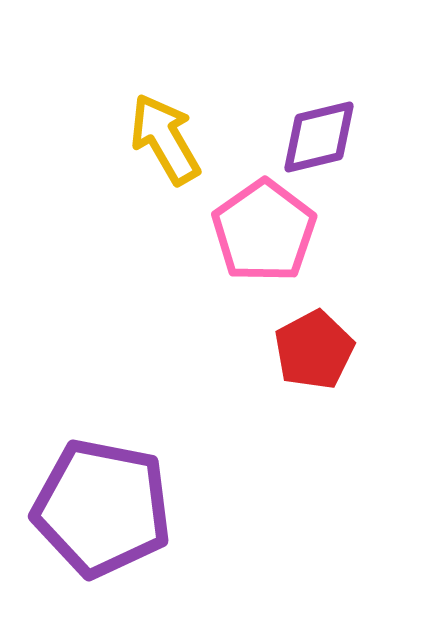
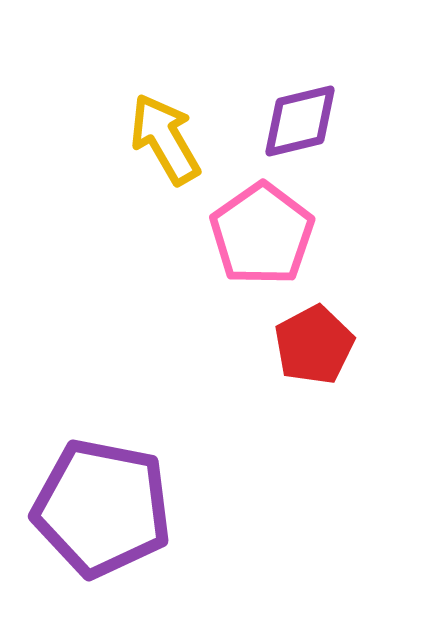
purple diamond: moved 19 px left, 16 px up
pink pentagon: moved 2 px left, 3 px down
red pentagon: moved 5 px up
